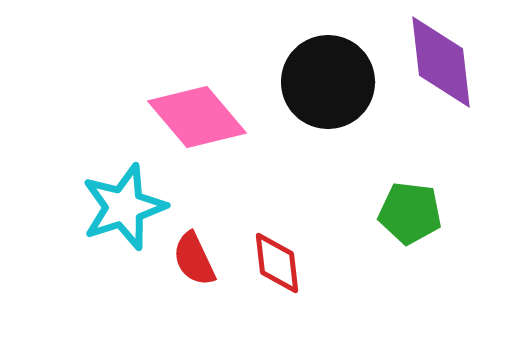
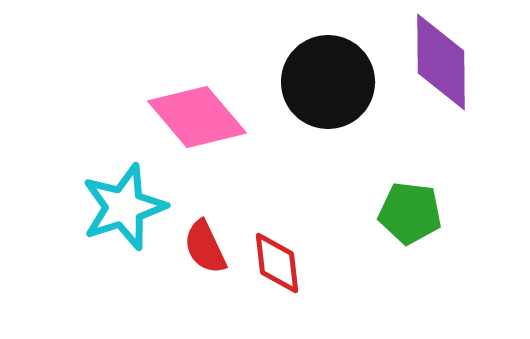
purple diamond: rotated 6 degrees clockwise
red semicircle: moved 11 px right, 12 px up
